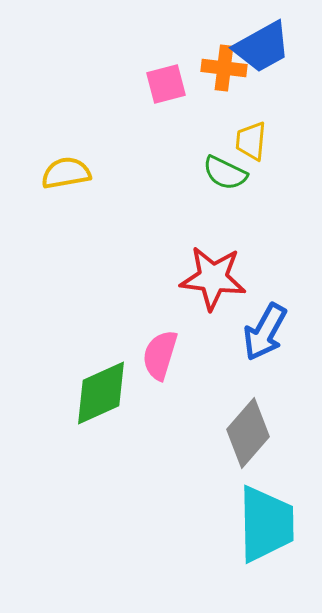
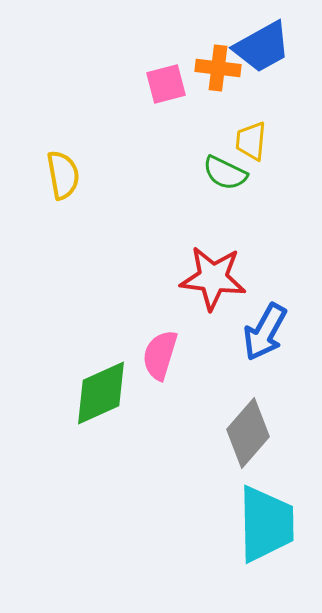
orange cross: moved 6 px left
yellow semicircle: moved 3 px left, 2 px down; rotated 90 degrees clockwise
